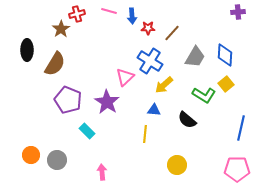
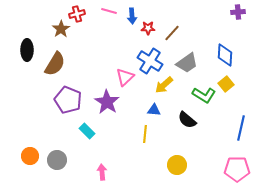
gray trapezoid: moved 8 px left, 6 px down; rotated 25 degrees clockwise
orange circle: moved 1 px left, 1 px down
